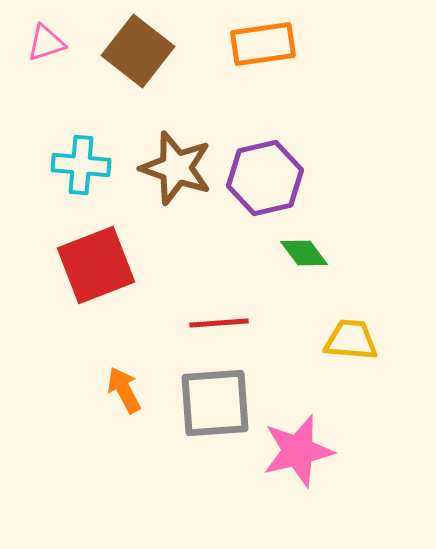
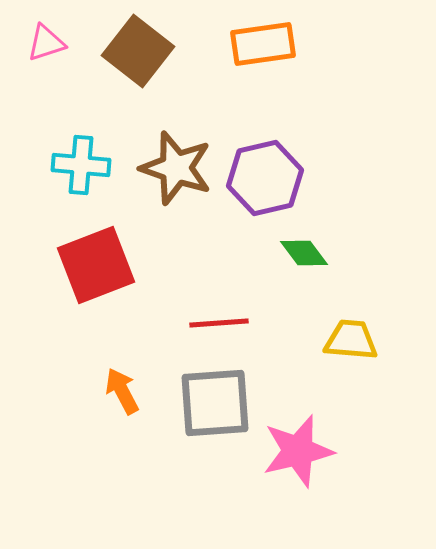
orange arrow: moved 2 px left, 1 px down
